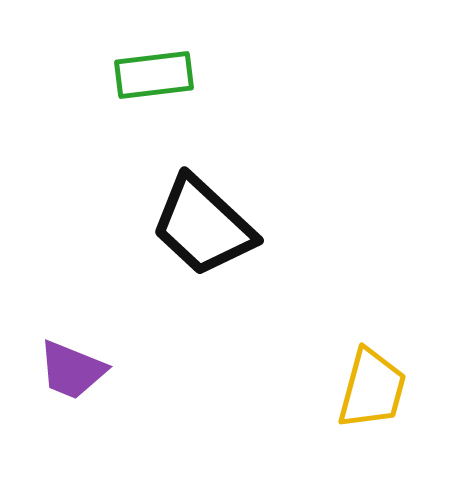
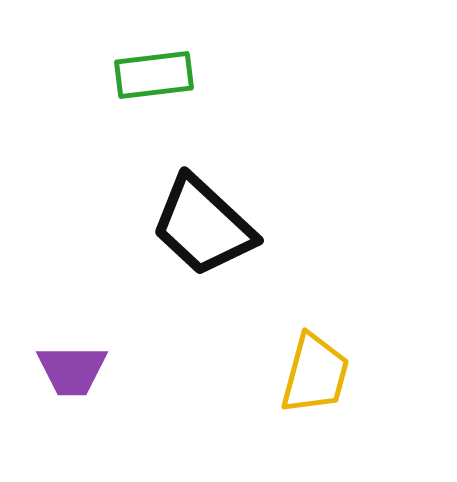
purple trapezoid: rotated 22 degrees counterclockwise
yellow trapezoid: moved 57 px left, 15 px up
